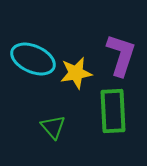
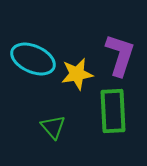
purple L-shape: moved 1 px left
yellow star: moved 1 px right, 1 px down
